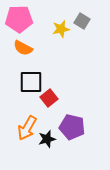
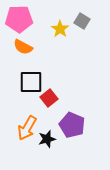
yellow star: moved 1 px left; rotated 24 degrees counterclockwise
orange semicircle: moved 1 px up
purple pentagon: moved 2 px up; rotated 10 degrees clockwise
